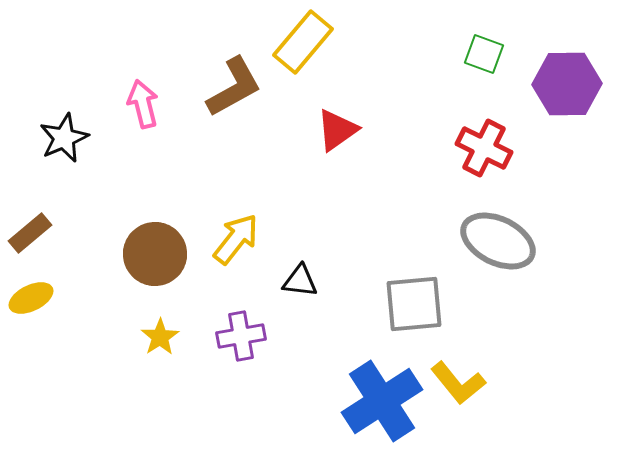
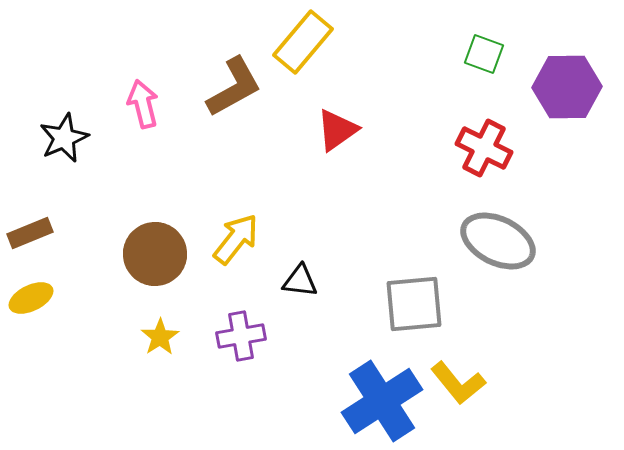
purple hexagon: moved 3 px down
brown rectangle: rotated 18 degrees clockwise
